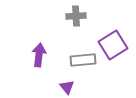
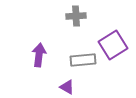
purple triangle: rotated 21 degrees counterclockwise
